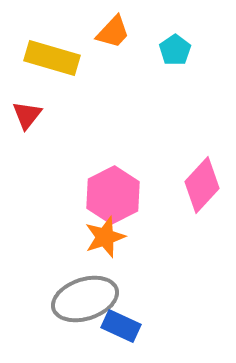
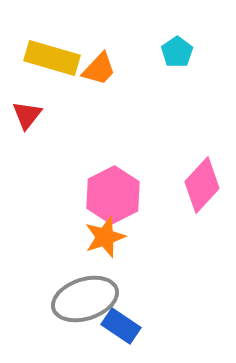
orange trapezoid: moved 14 px left, 37 px down
cyan pentagon: moved 2 px right, 2 px down
blue rectangle: rotated 9 degrees clockwise
